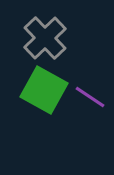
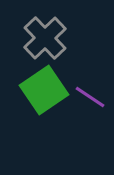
green square: rotated 27 degrees clockwise
